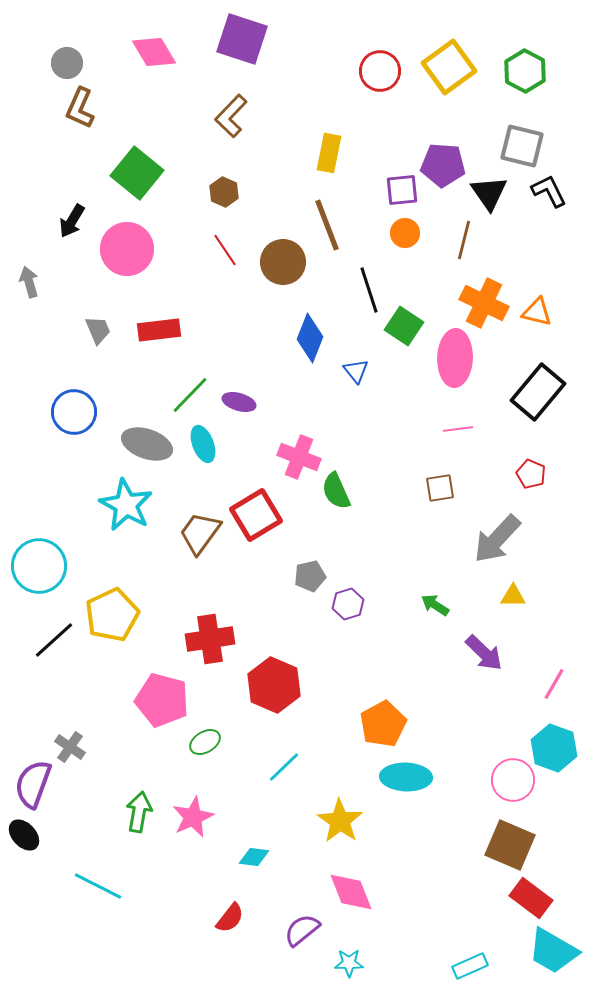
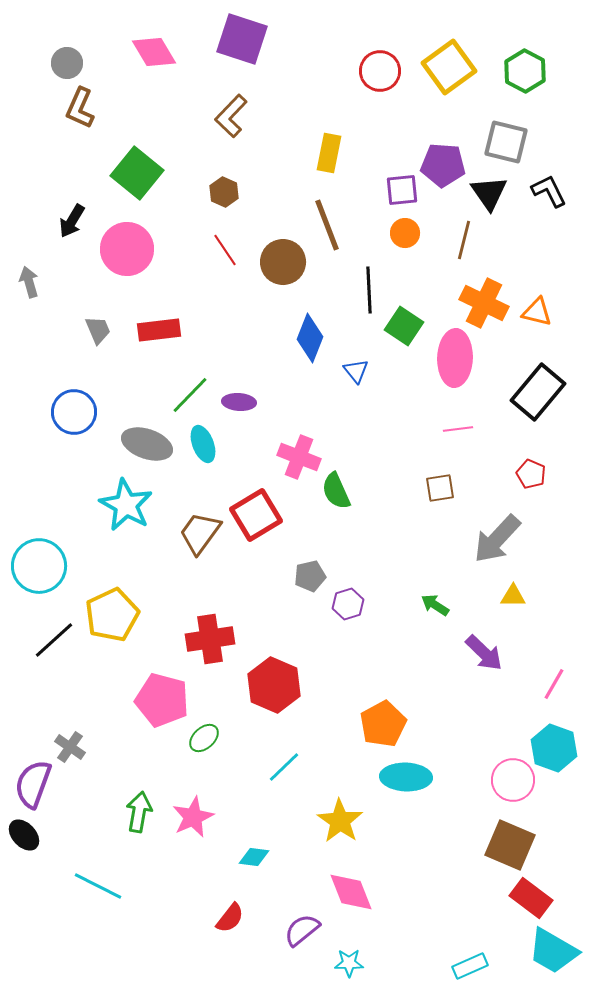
gray square at (522, 146): moved 16 px left, 4 px up
black line at (369, 290): rotated 15 degrees clockwise
purple ellipse at (239, 402): rotated 12 degrees counterclockwise
green ellipse at (205, 742): moved 1 px left, 4 px up; rotated 12 degrees counterclockwise
